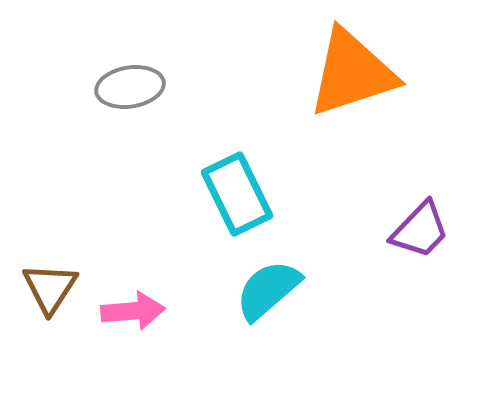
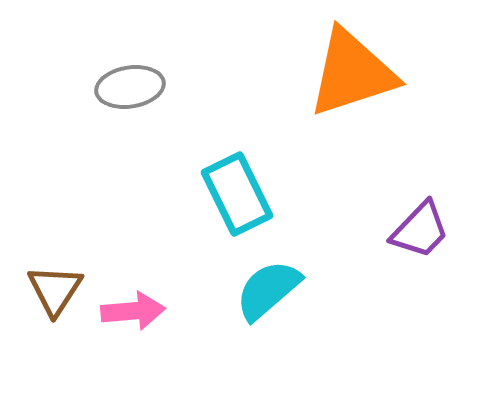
brown triangle: moved 5 px right, 2 px down
